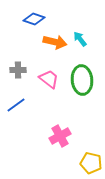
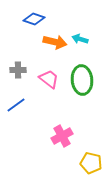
cyan arrow: rotated 35 degrees counterclockwise
pink cross: moved 2 px right
